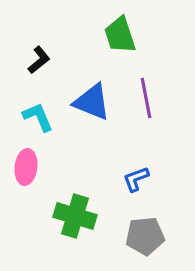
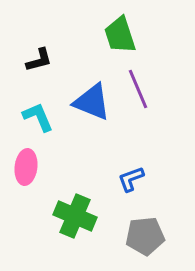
black L-shape: rotated 24 degrees clockwise
purple line: moved 8 px left, 9 px up; rotated 12 degrees counterclockwise
blue L-shape: moved 5 px left
green cross: rotated 6 degrees clockwise
